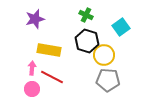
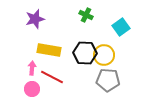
black hexagon: moved 2 px left, 12 px down; rotated 15 degrees counterclockwise
